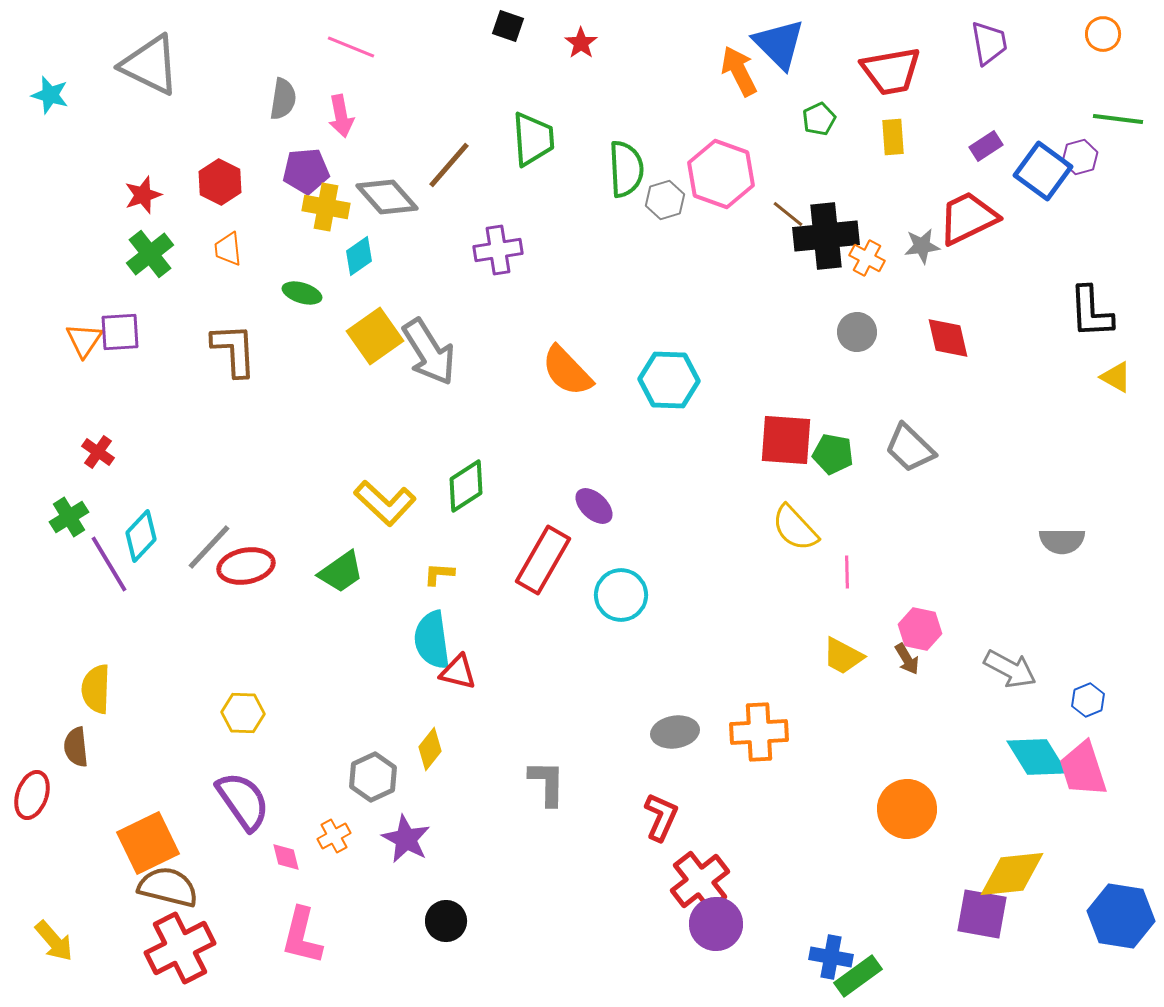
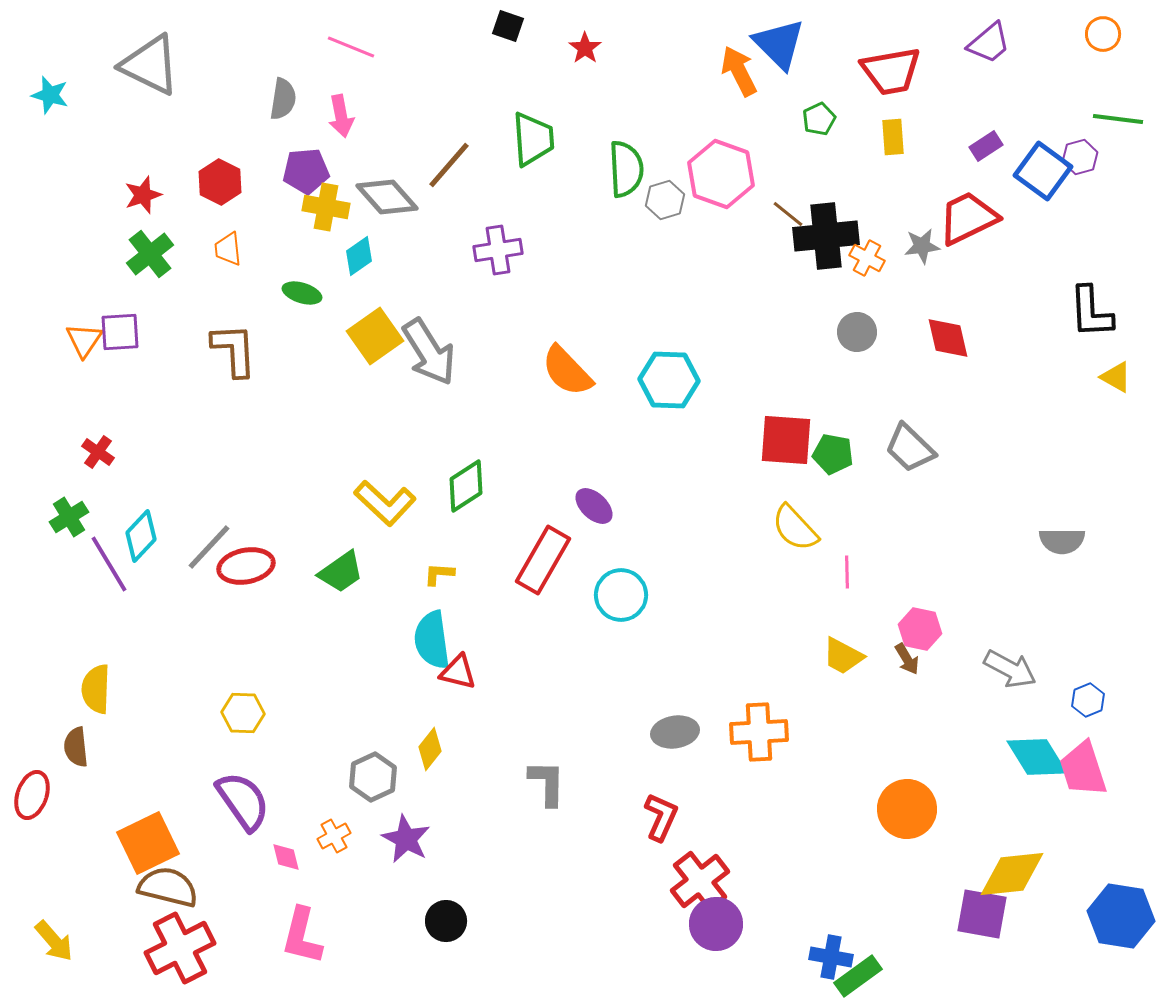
red star at (581, 43): moved 4 px right, 5 px down
purple trapezoid at (989, 43): rotated 60 degrees clockwise
